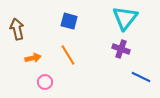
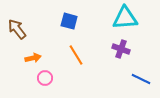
cyan triangle: rotated 48 degrees clockwise
brown arrow: rotated 25 degrees counterclockwise
orange line: moved 8 px right
blue line: moved 2 px down
pink circle: moved 4 px up
